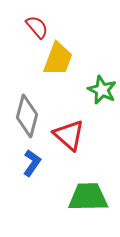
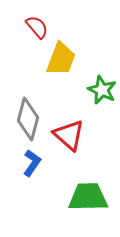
yellow trapezoid: moved 3 px right
gray diamond: moved 1 px right, 3 px down
